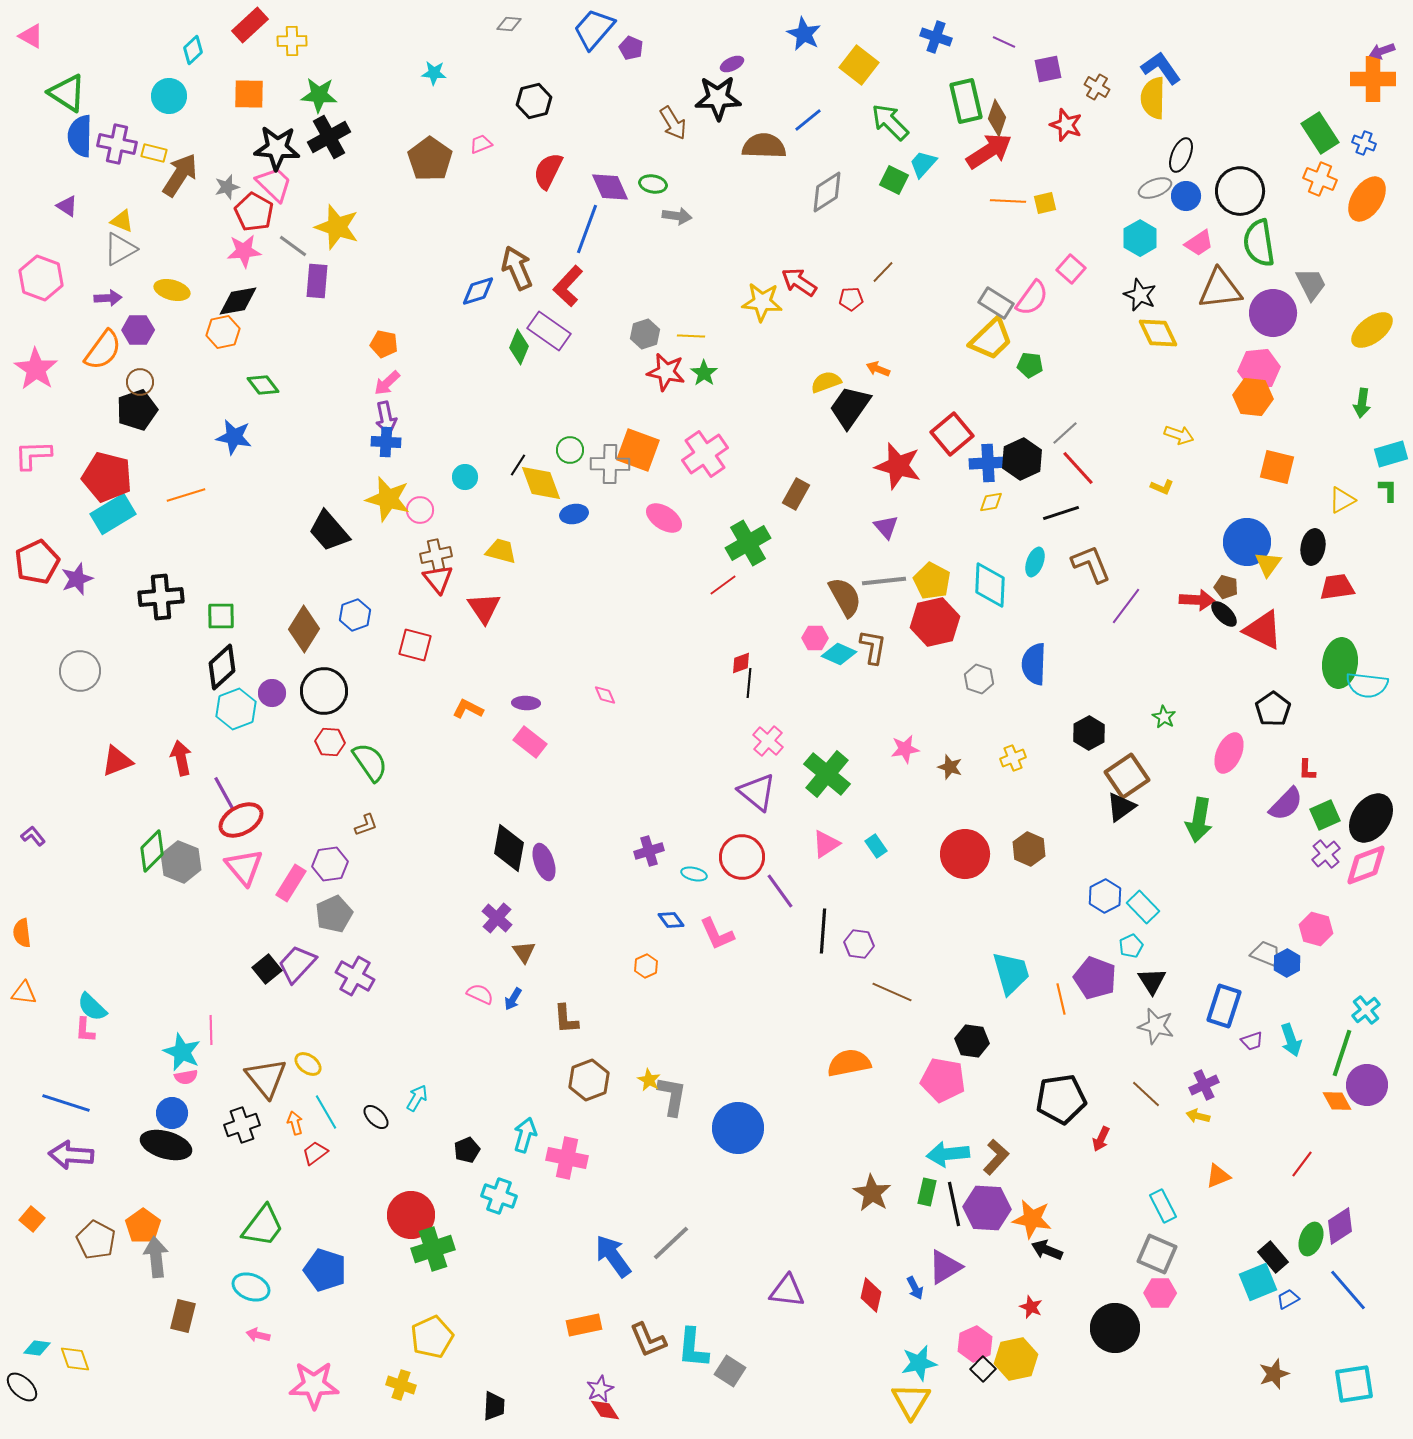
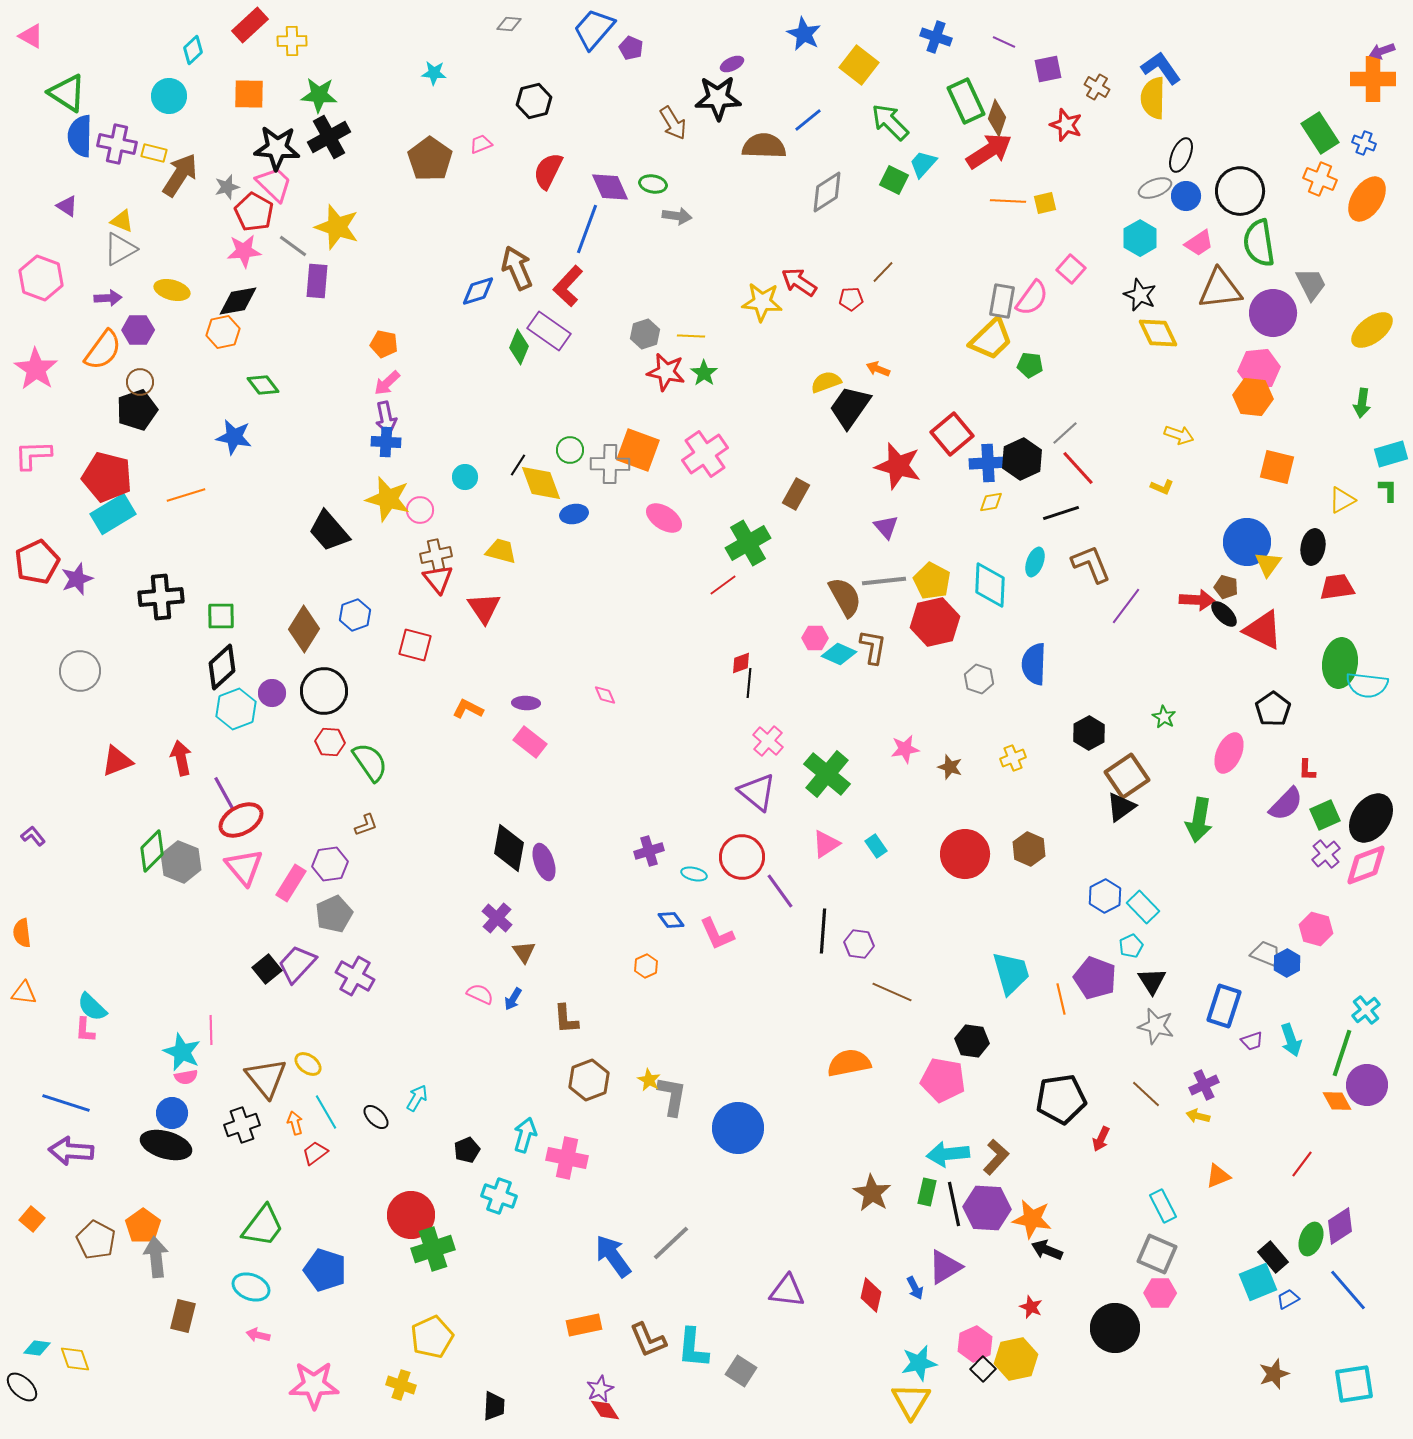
green rectangle at (966, 101): rotated 12 degrees counterclockwise
gray rectangle at (996, 303): moved 6 px right, 2 px up; rotated 68 degrees clockwise
purple arrow at (71, 1155): moved 4 px up
gray square at (730, 1371): moved 11 px right
